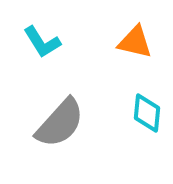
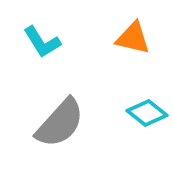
orange triangle: moved 2 px left, 4 px up
cyan diamond: rotated 57 degrees counterclockwise
